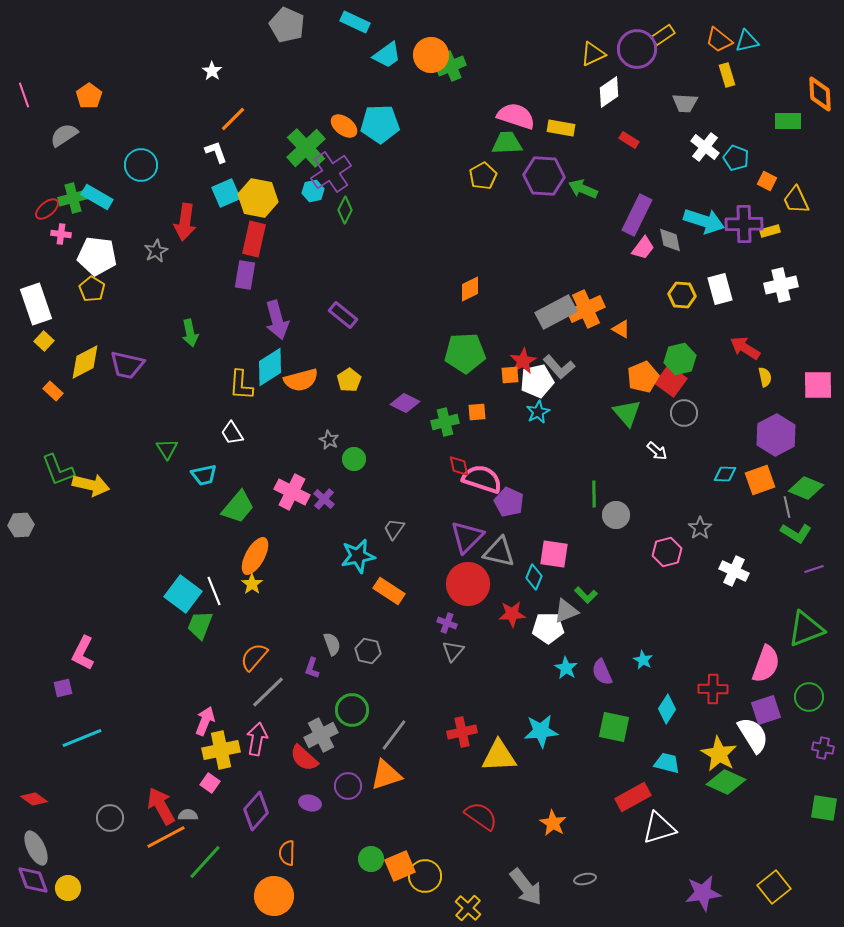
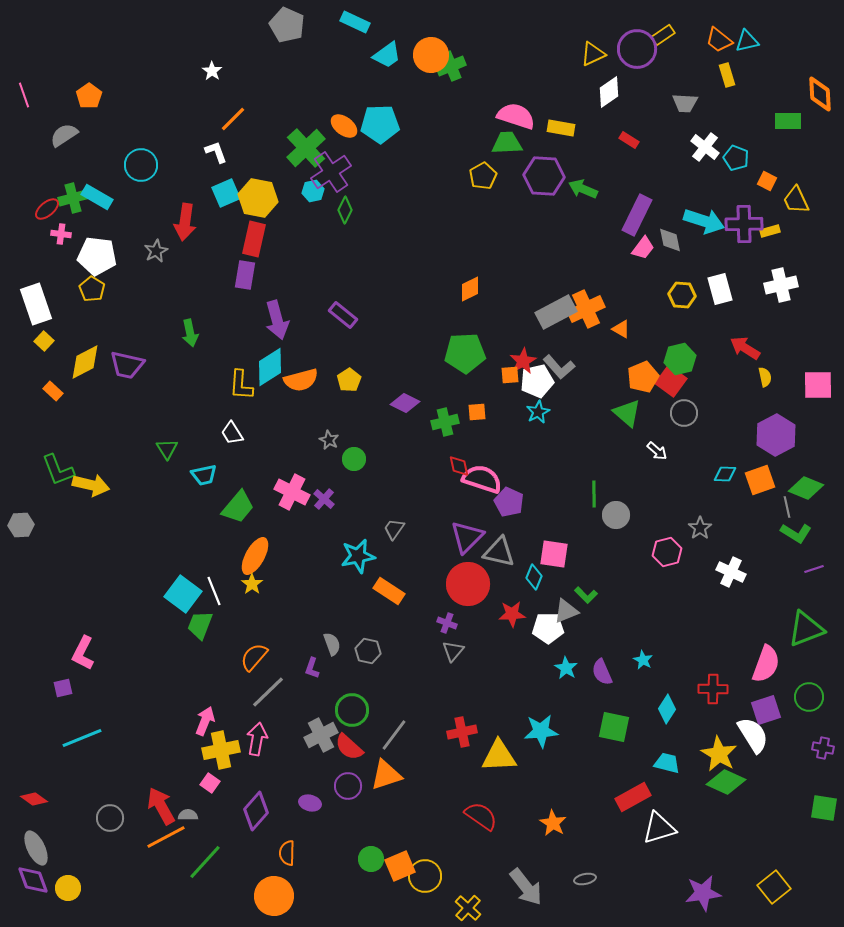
green triangle at (627, 413): rotated 8 degrees counterclockwise
white cross at (734, 571): moved 3 px left, 1 px down
red semicircle at (304, 758): moved 45 px right, 11 px up
